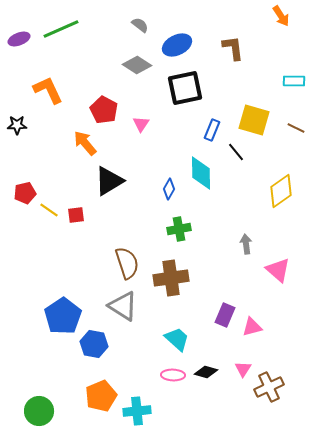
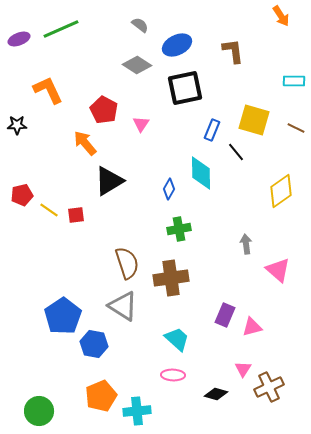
brown L-shape at (233, 48): moved 3 px down
red pentagon at (25, 193): moved 3 px left, 2 px down
black diamond at (206, 372): moved 10 px right, 22 px down
